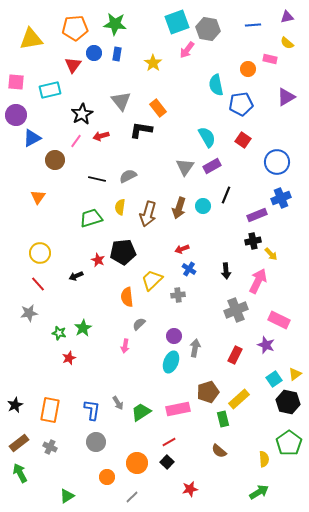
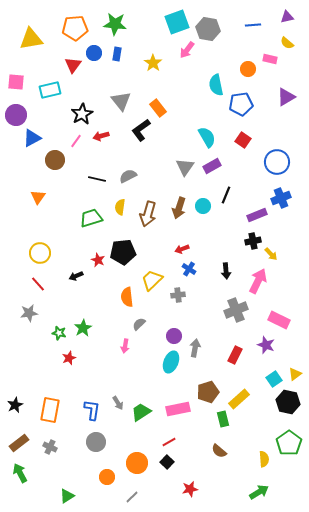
black L-shape at (141, 130): rotated 45 degrees counterclockwise
